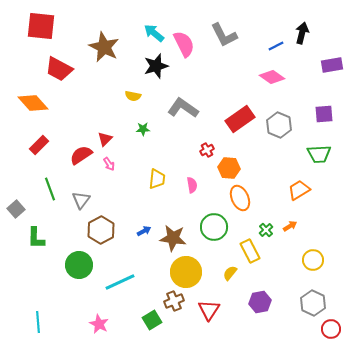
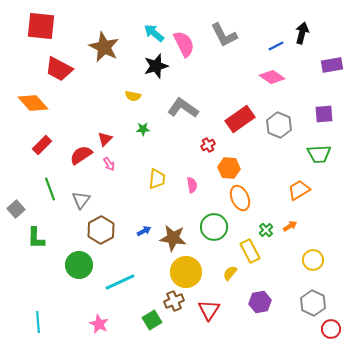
red rectangle at (39, 145): moved 3 px right
red cross at (207, 150): moved 1 px right, 5 px up
